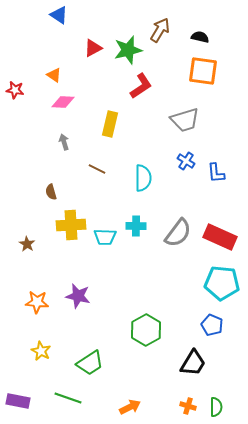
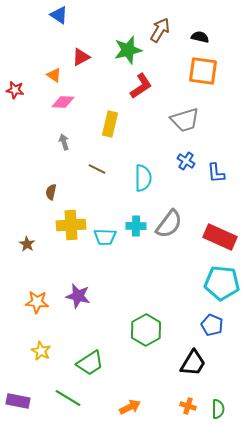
red triangle: moved 12 px left, 9 px down
brown semicircle: rotated 28 degrees clockwise
gray semicircle: moved 9 px left, 9 px up
green line: rotated 12 degrees clockwise
green semicircle: moved 2 px right, 2 px down
